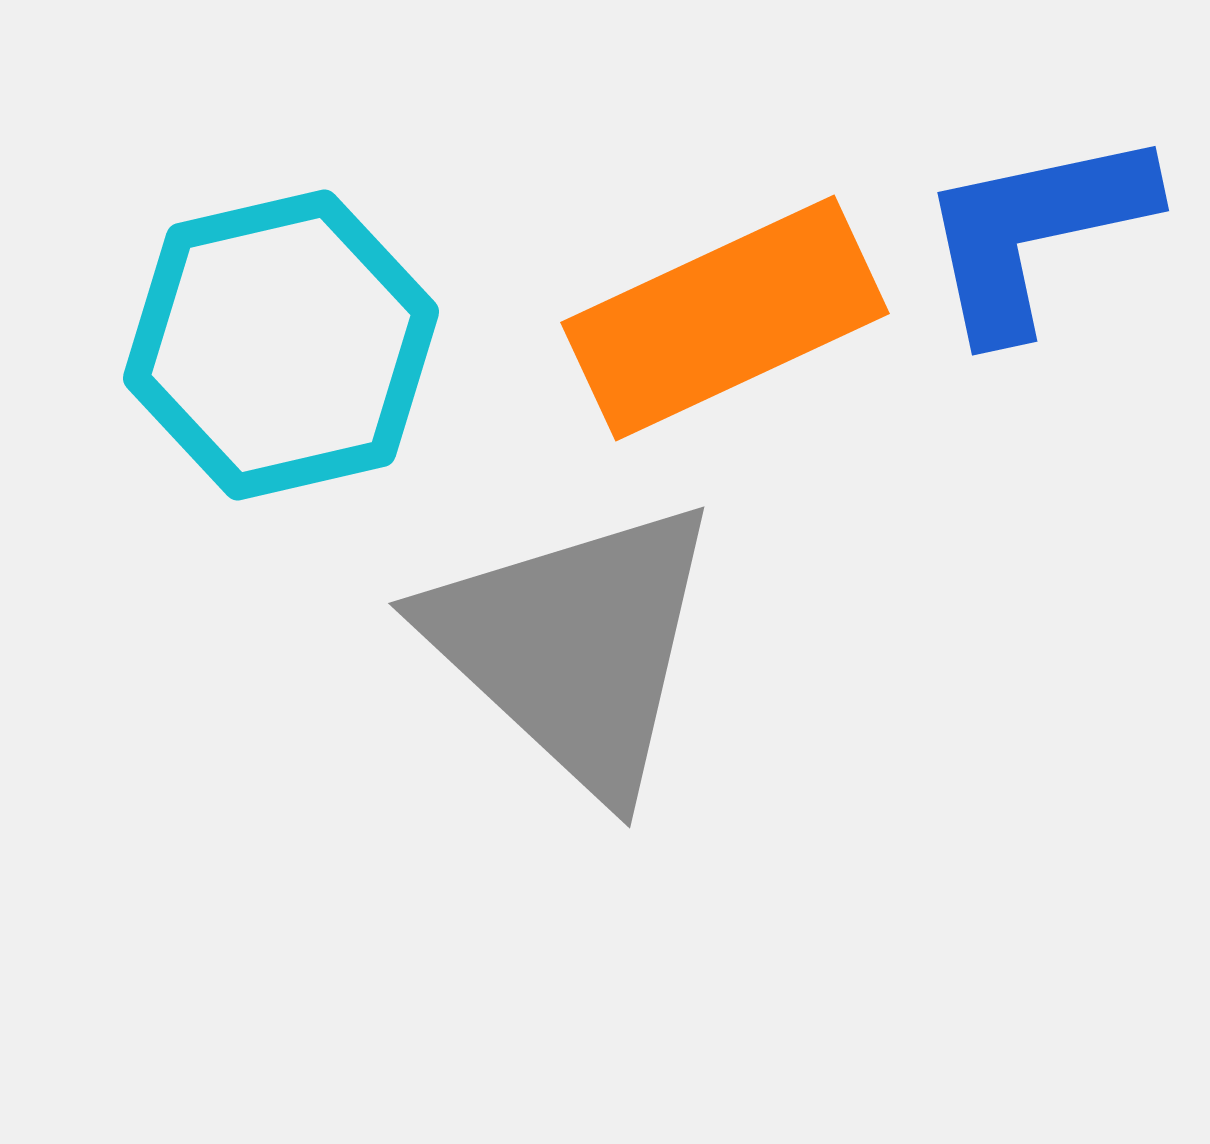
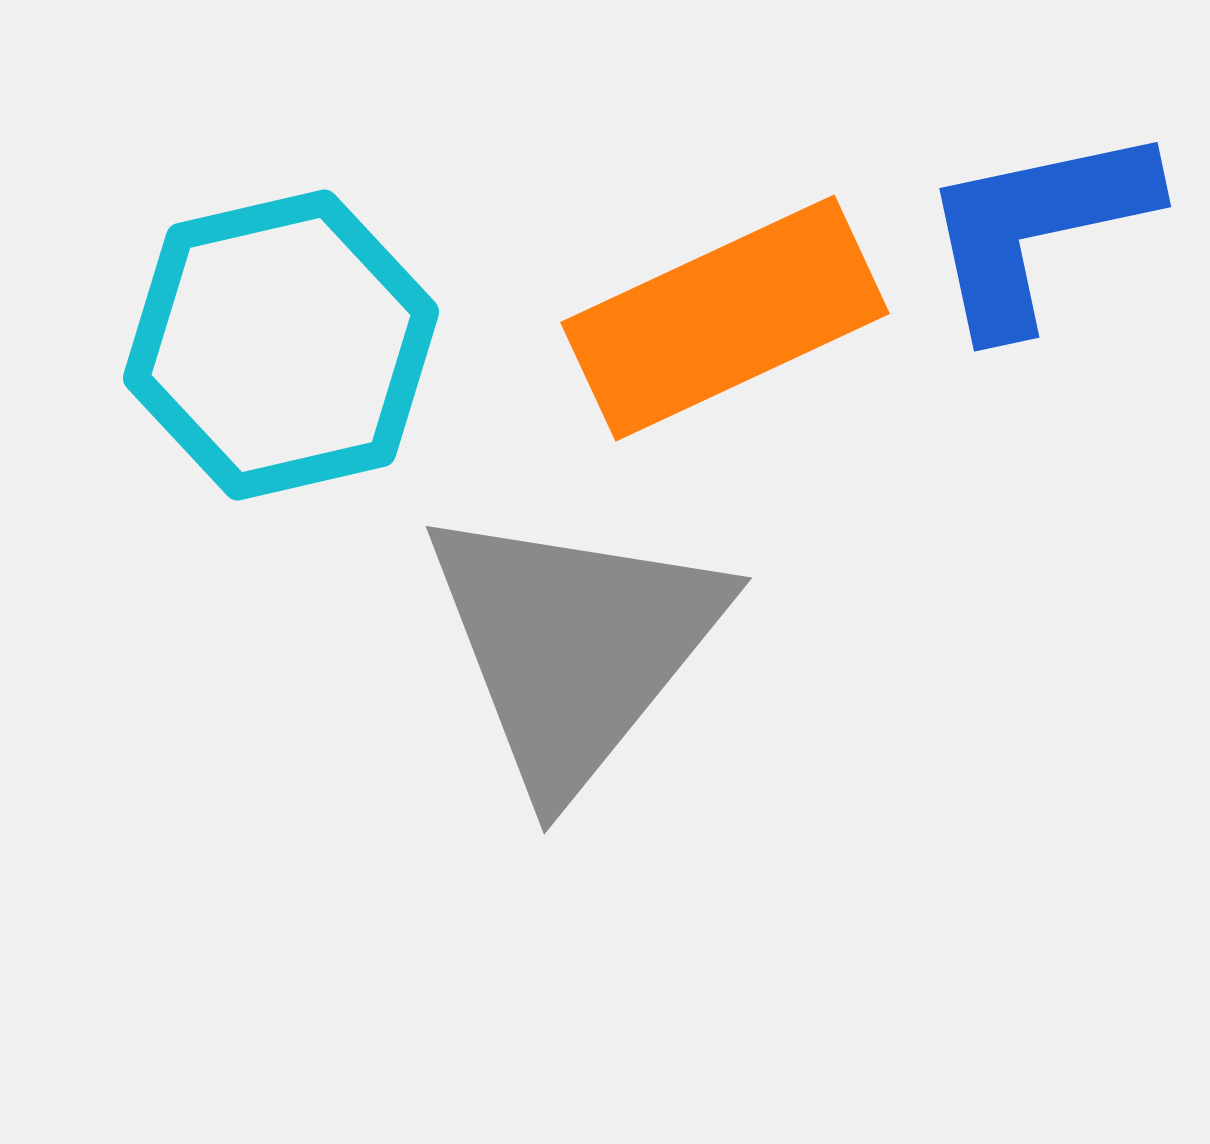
blue L-shape: moved 2 px right, 4 px up
gray triangle: rotated 26 degrees clockwise
